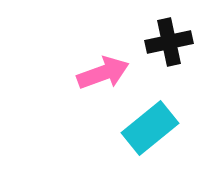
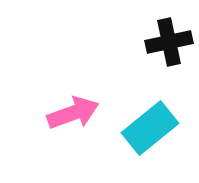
pink arrow: moved 30 px left, 40 px down
